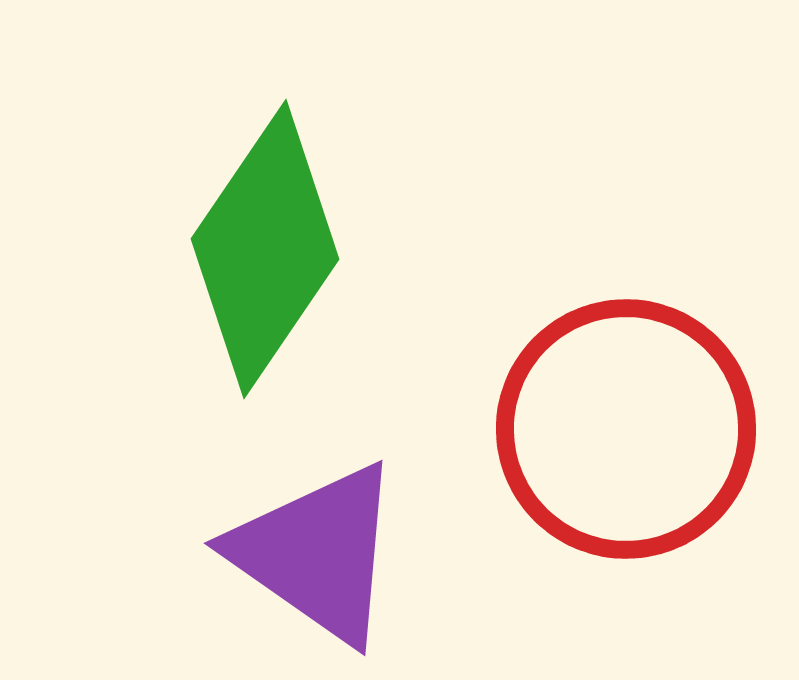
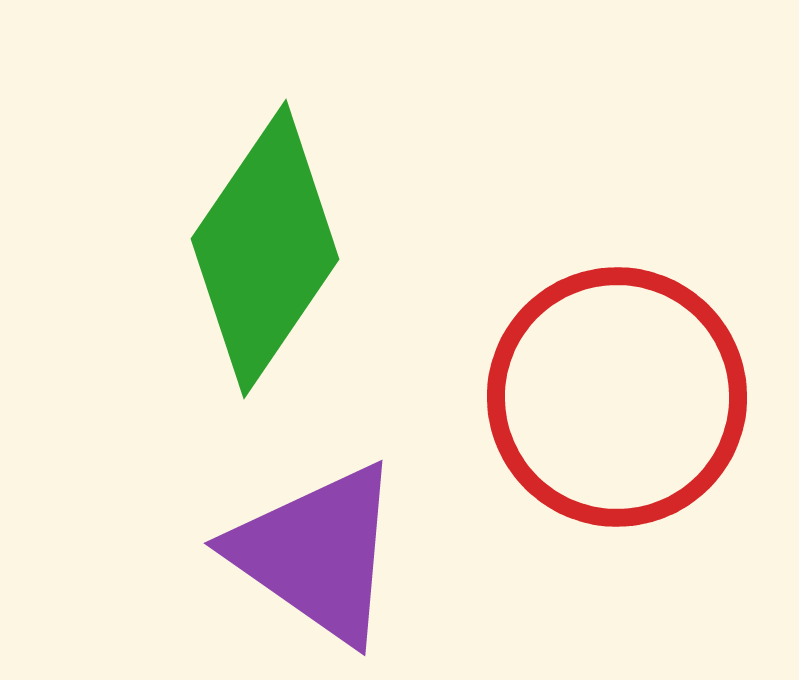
red circle: moved 9 px left, 32 px up
